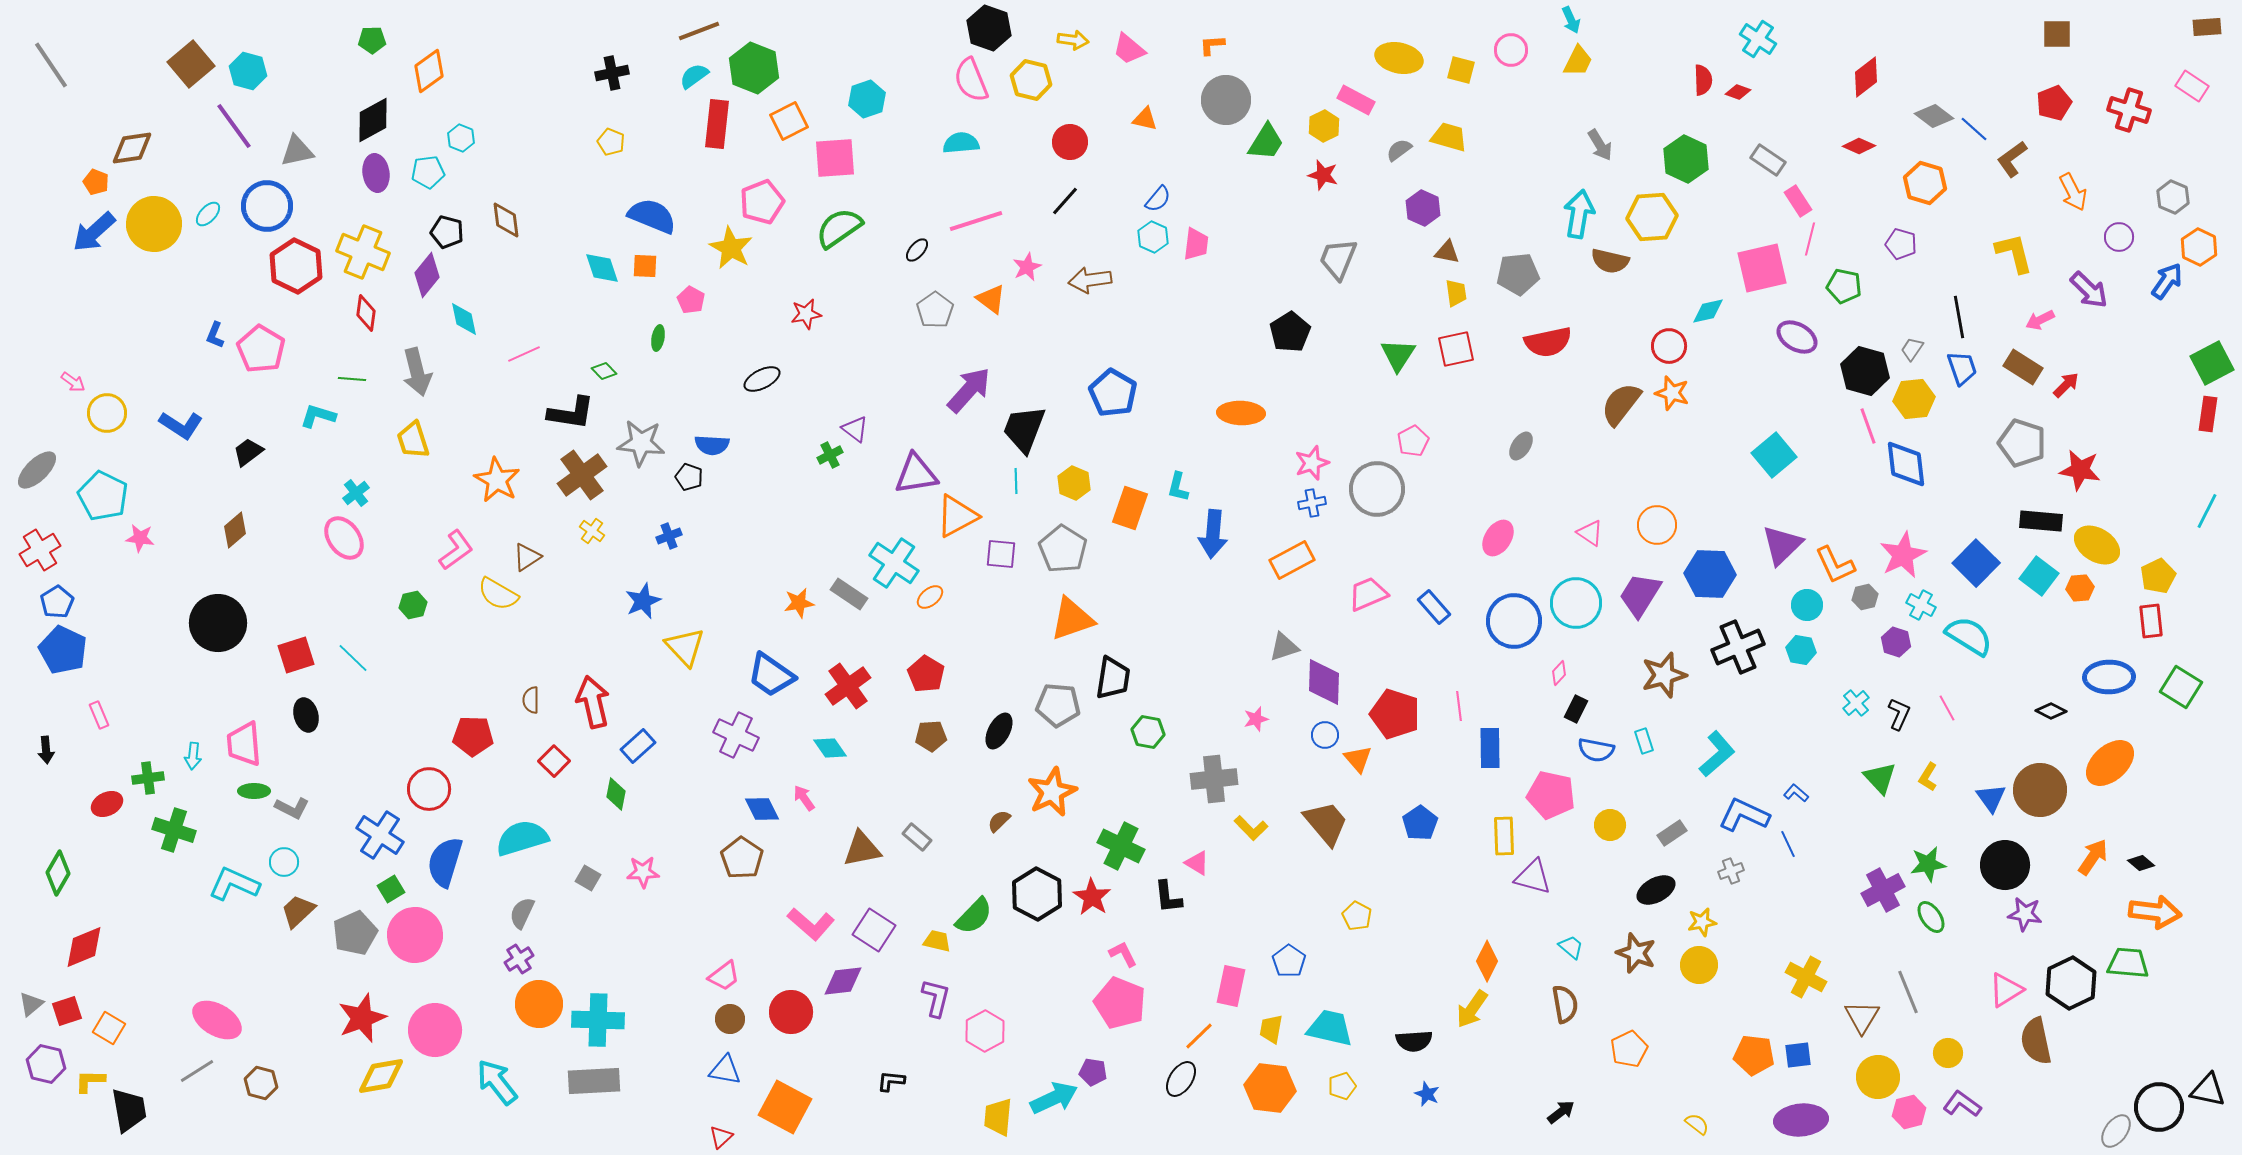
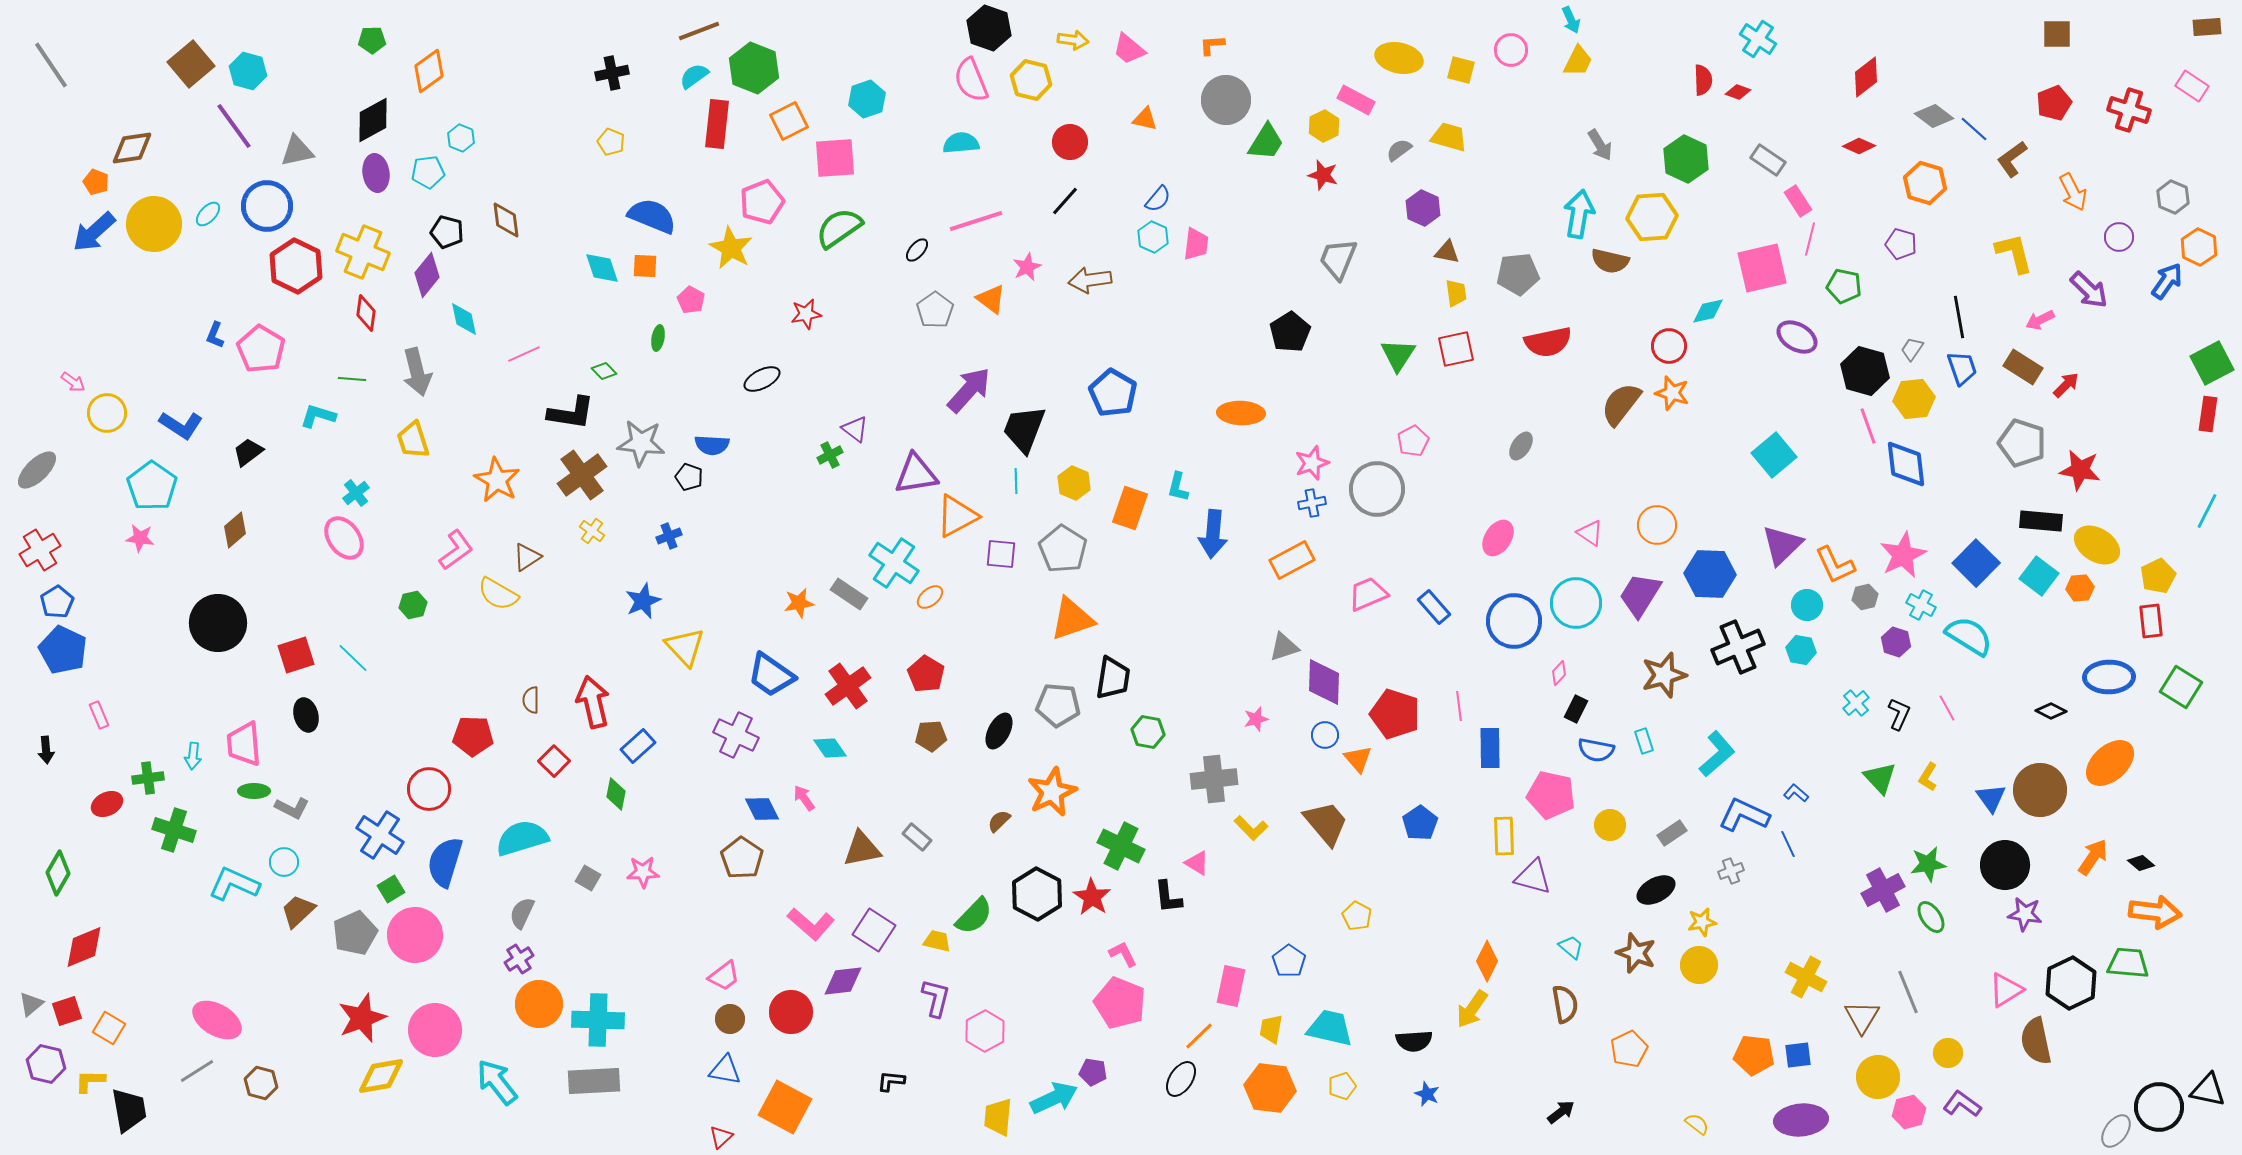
cyan pentagon at (103, 496): moved 49 px right, 10 px up; rotated 9 degrees clockwise
